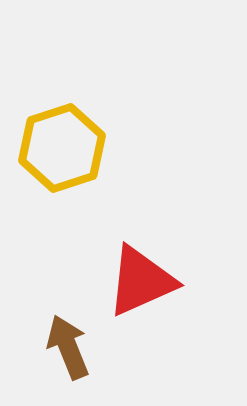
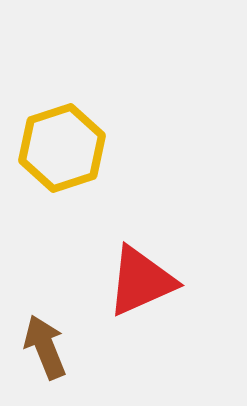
brown arrow: moved 23 px left
